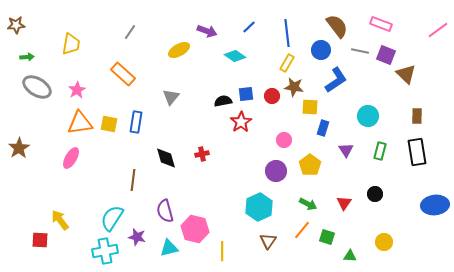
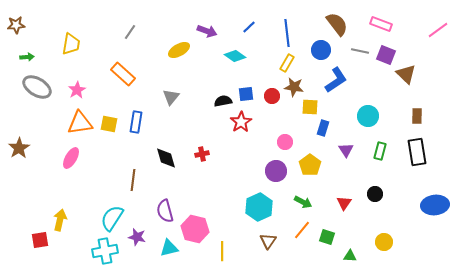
brown semicircle at (337, 26): moved 2 px up
pink circle at (284, 140): moved 1 px right, 2 px down
green arrow at (308, 204): moved 5 px left, 2 px up
yellow arrow at (60, 220): rotated 50 degrees clockwise
red square at (40, 240): rotated 12 degrees counterclockwise
